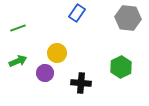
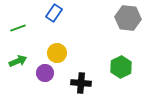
blue rectangle: moved 23 px left
